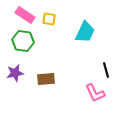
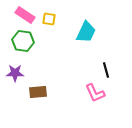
cyan trapezoid: moved 1 px right
purple star: rotated 12 degrees clockwise
brown rectangle: moved 8 px left, 13 px down
